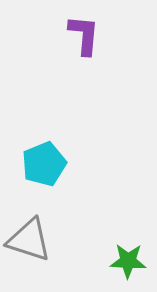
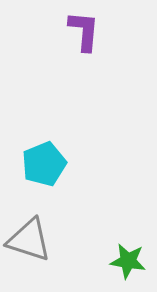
purple L-shape: moved 4 px up
green star: rotated 6 degrees clockwise
